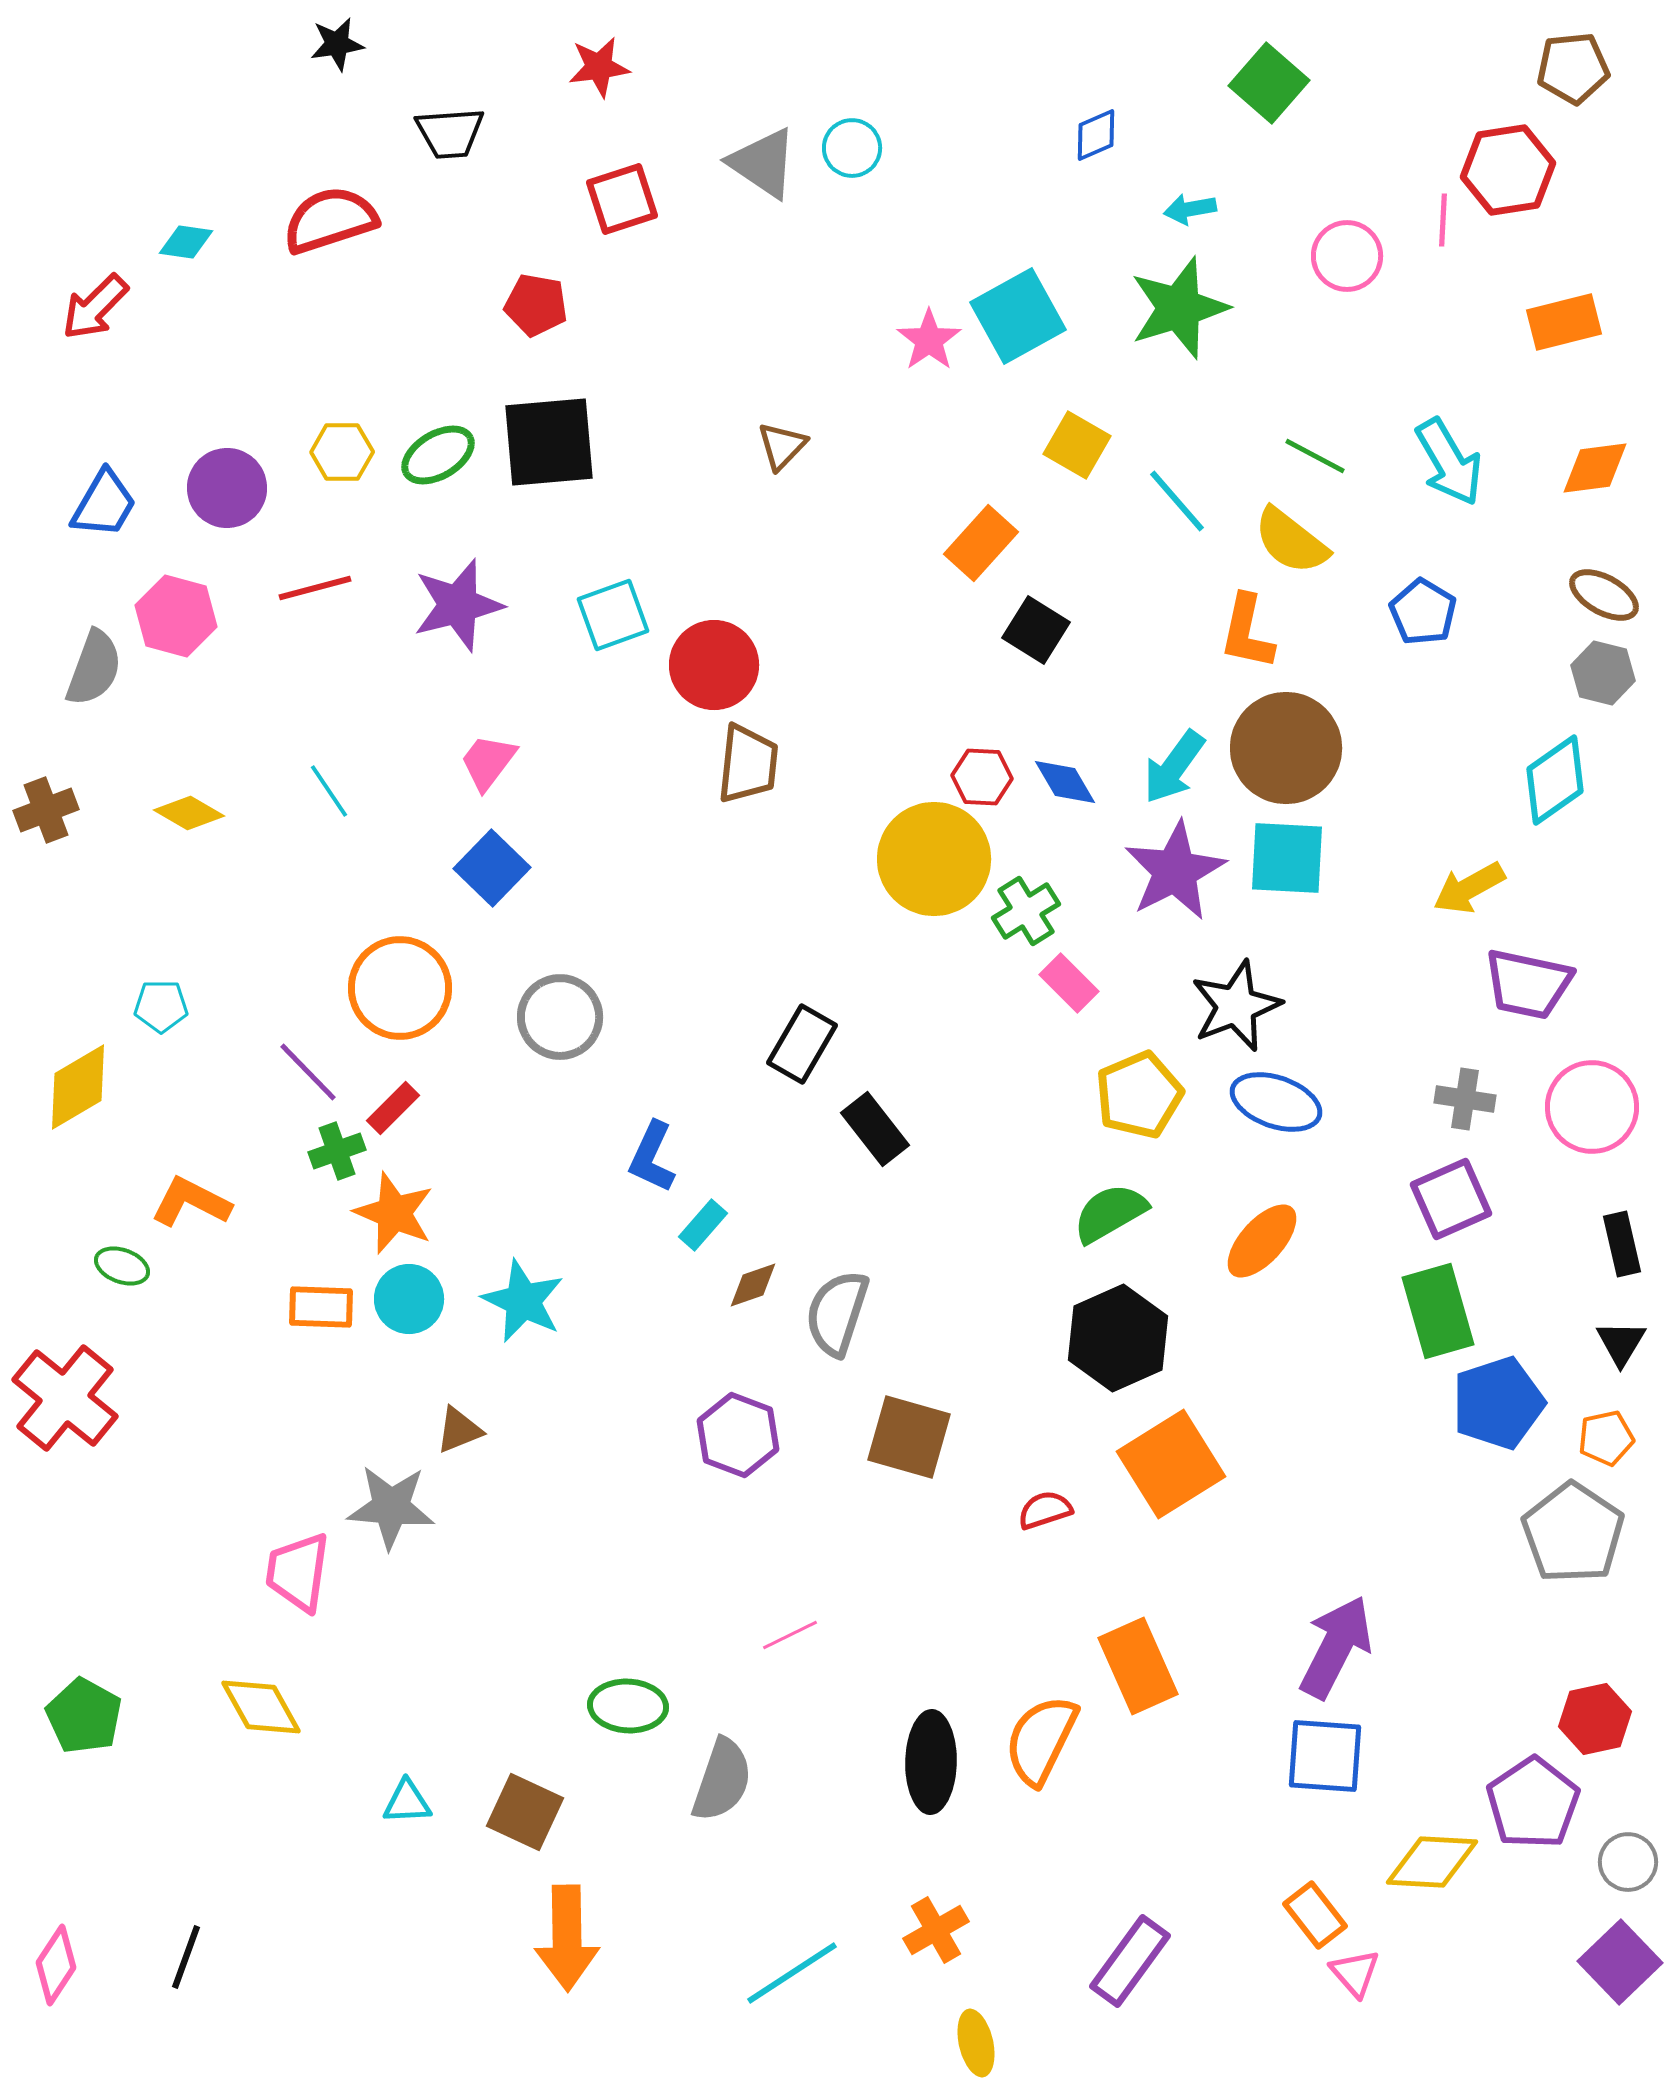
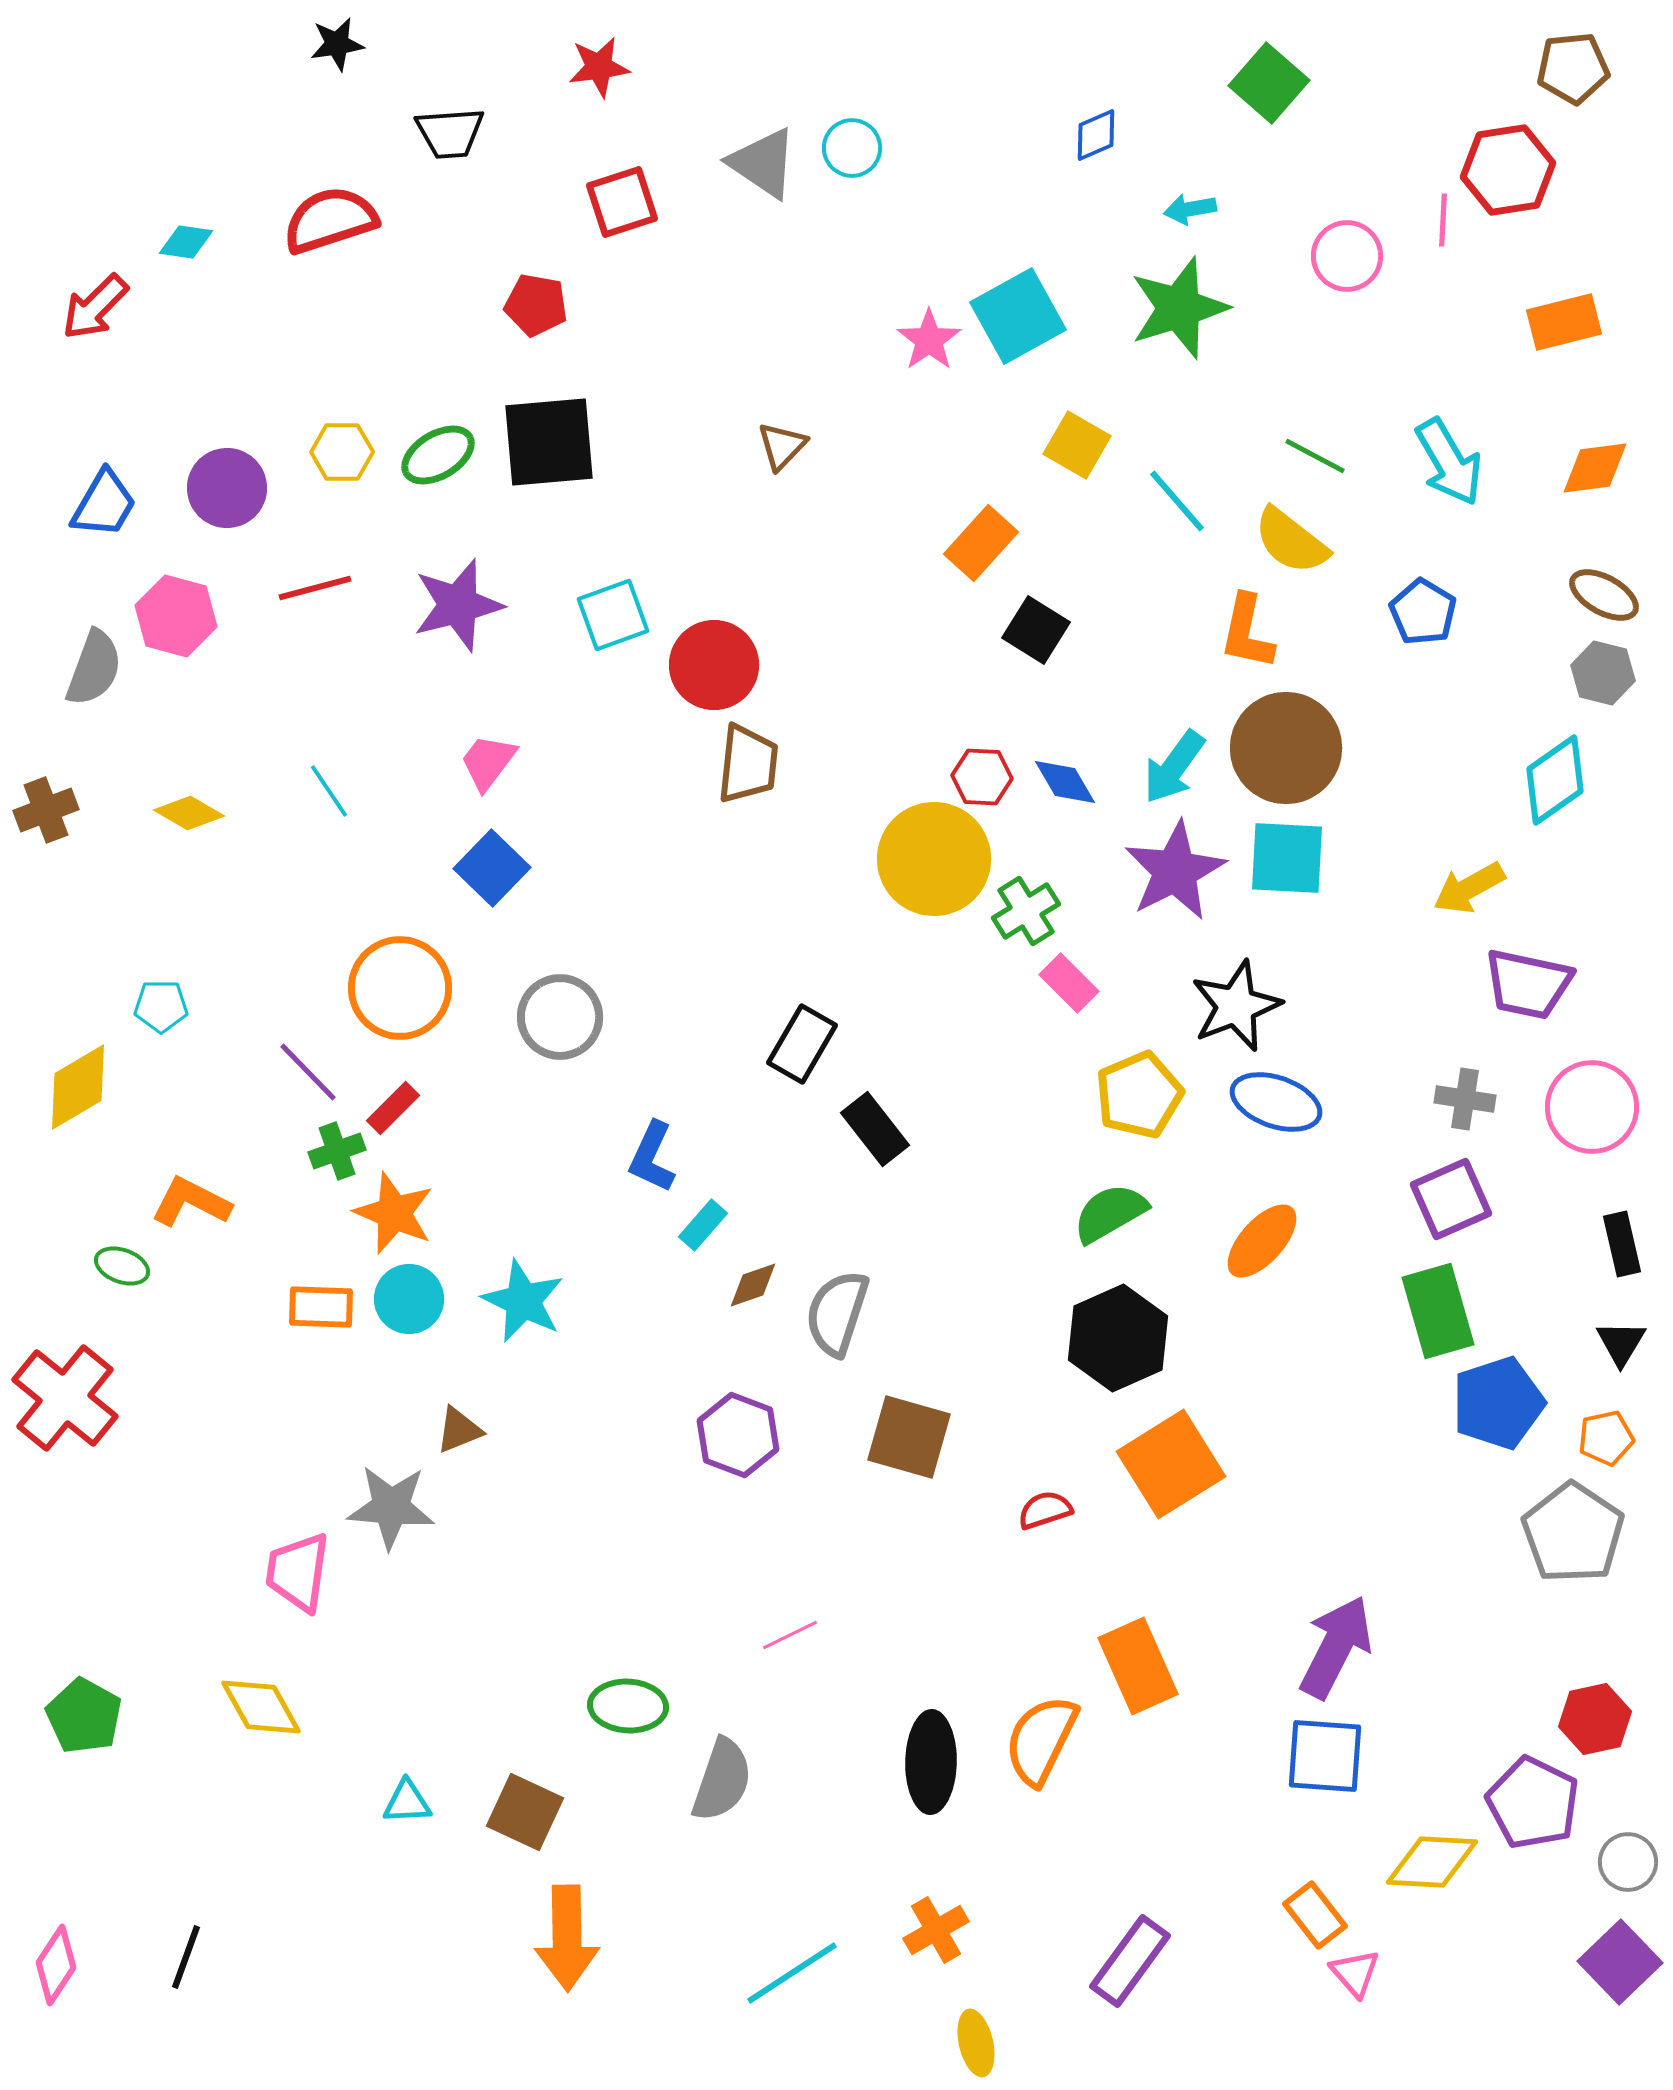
red square at (622, 199): moved 3 px down
purple pentagon at (1533, 1803): rotated 12 degrees counterclockwise
